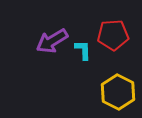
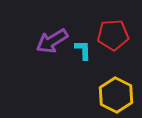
yellow hexagon: moved 2 px left, 3 px down
